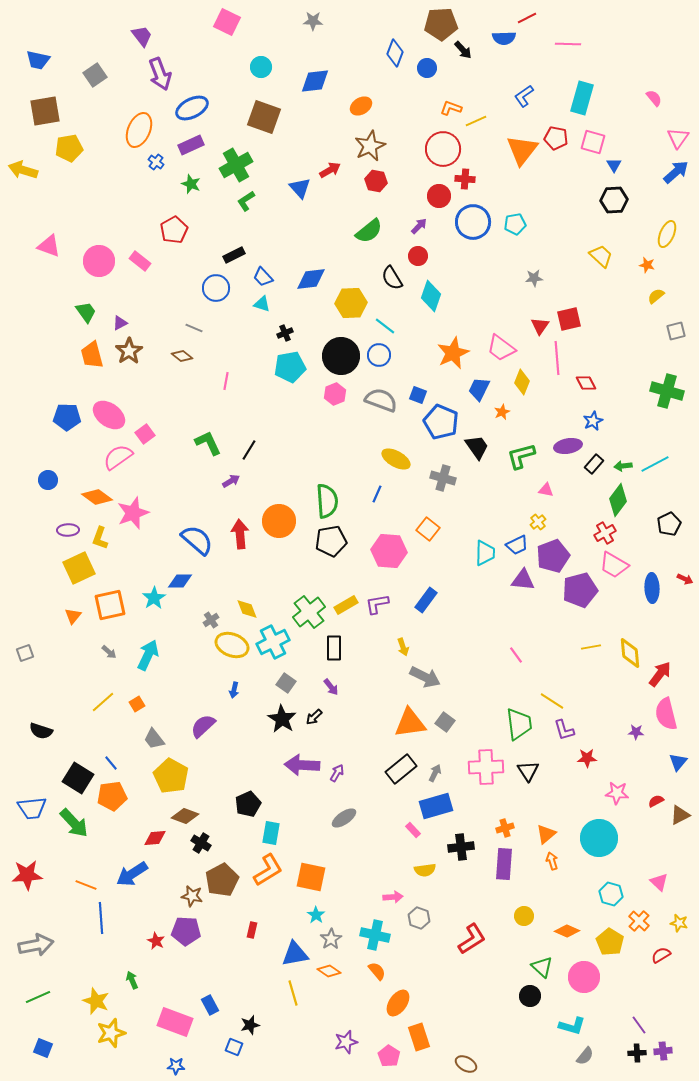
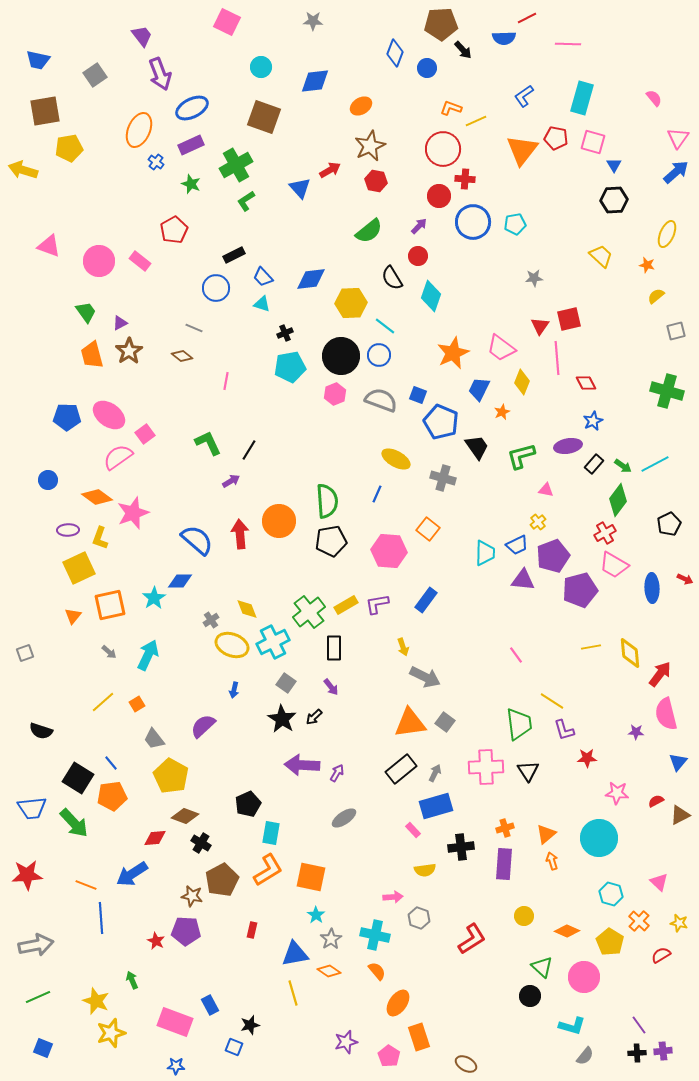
green arrow at (623, 466): rotated 138 degrees counterclockwise
